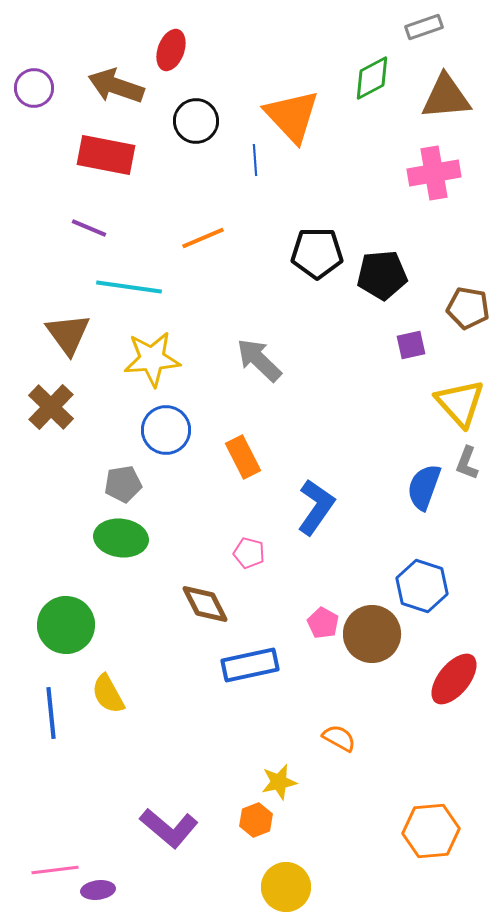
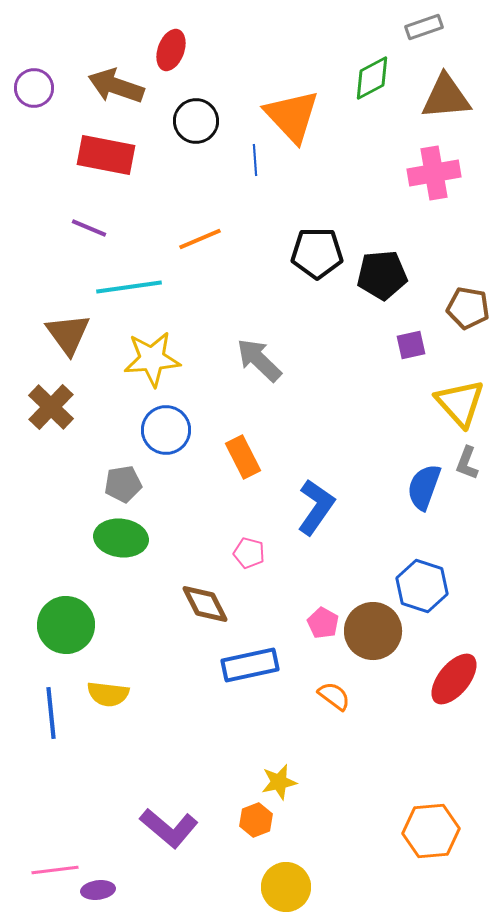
orange line at (203, 238): moved 3 px left, 1 px down
cyan line at (129, 287): rotated 16 degrees counterclockwise
brown circle at (372, 634): moved 1 px right, 3 px up
yellow semicircle at (108, 694): rotated 54 degrees counterclockwise
orange semicircle at (339, 738): moved 5 px left, 42 px up; rotated 8 degrees clockwise
